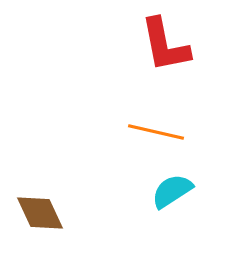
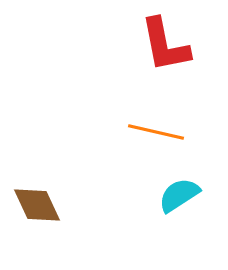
cyan semicircle: moved 7 px right, 4 px down
brown diamond: moved 3 px left, 8 px up
